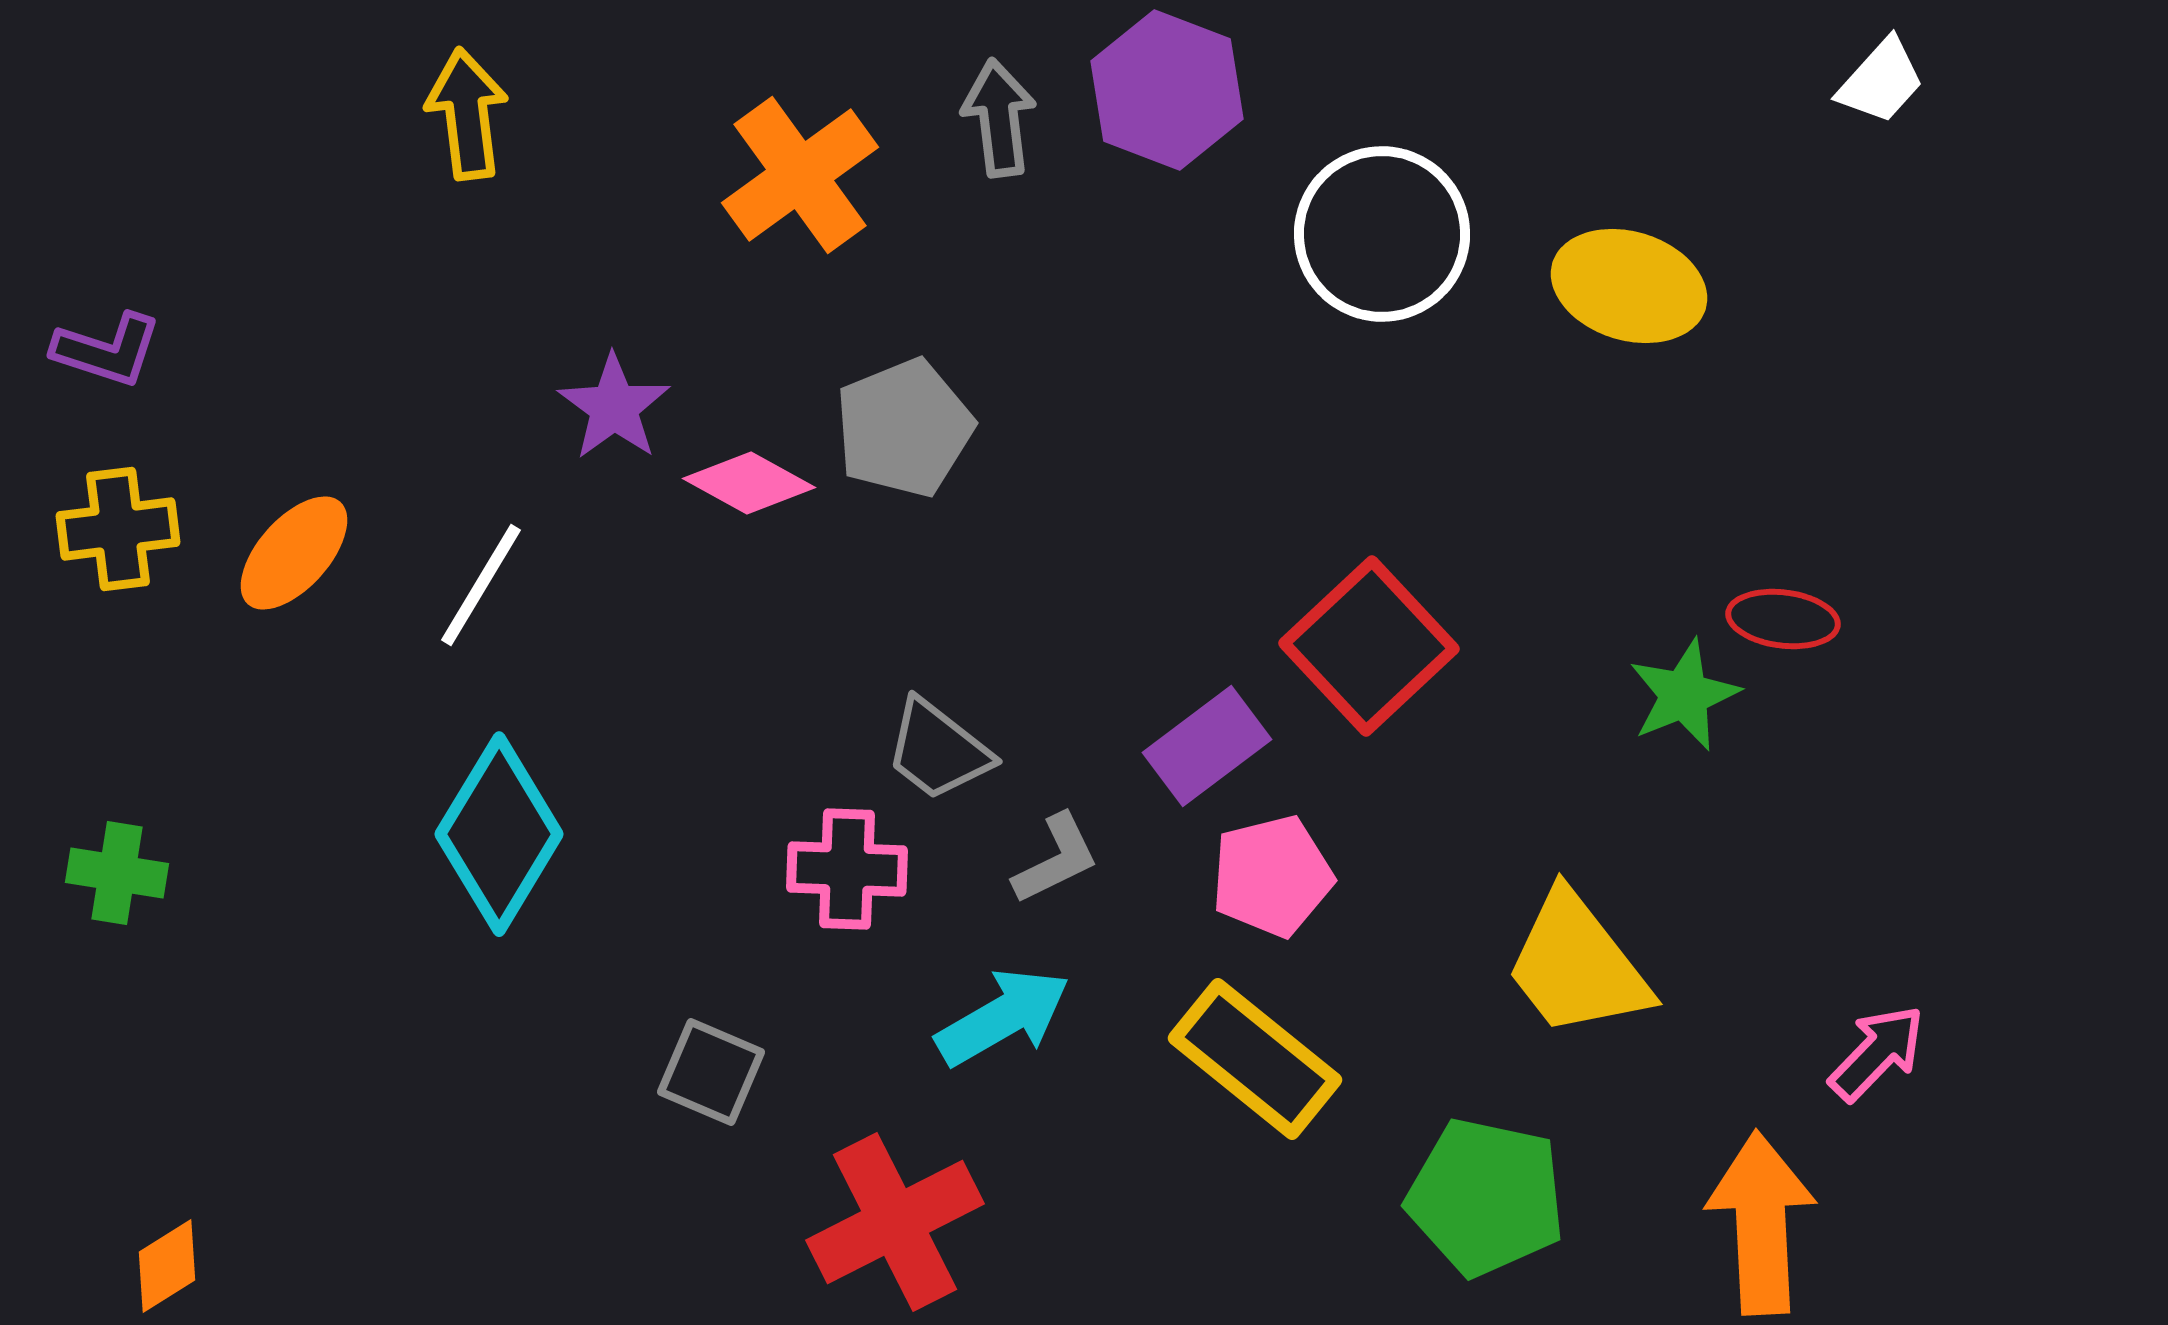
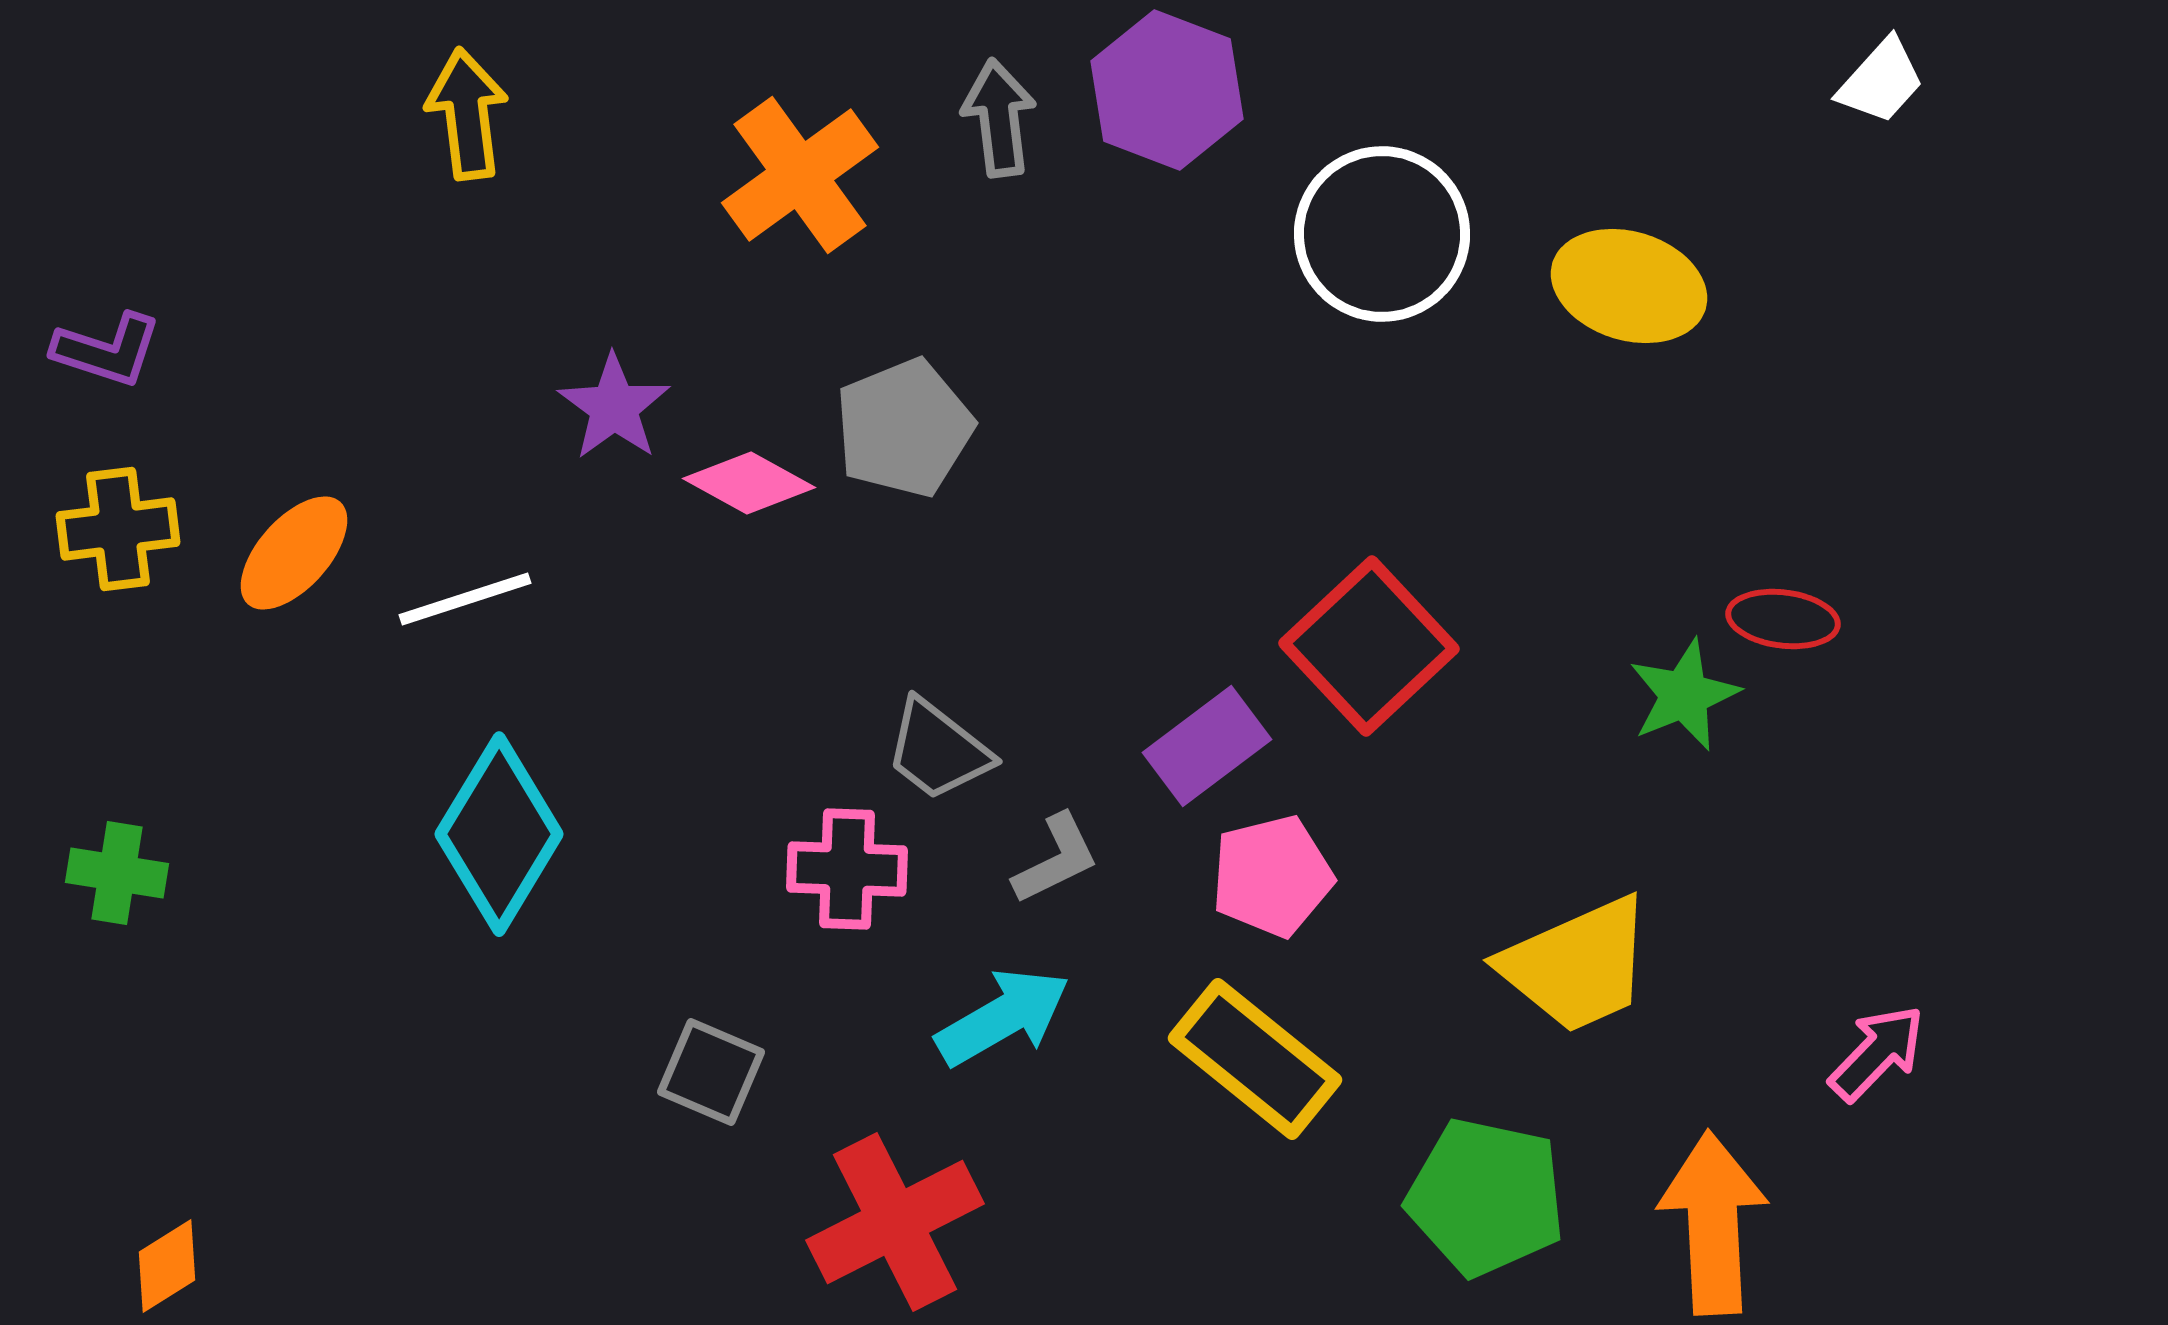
white line: moved 16 px left, 14 px down; rotated 41 degrees clockwise
yellow trapezoid: rotated 76 degrees counterclockwise
orange arrow: moved 48 px left
